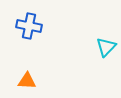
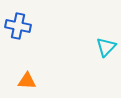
blue cross: moved 11 px left
